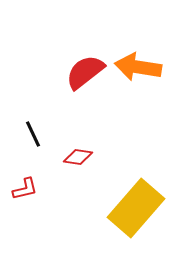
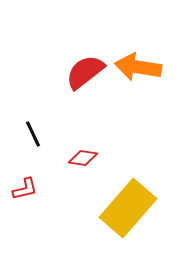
red diamond: moved 5 px right, 1 px down
yellow rectangle: moved 8 px left
